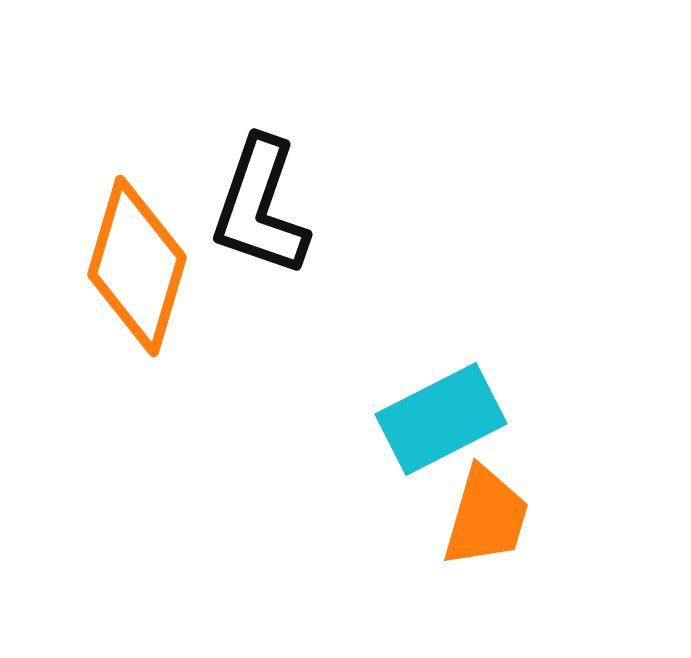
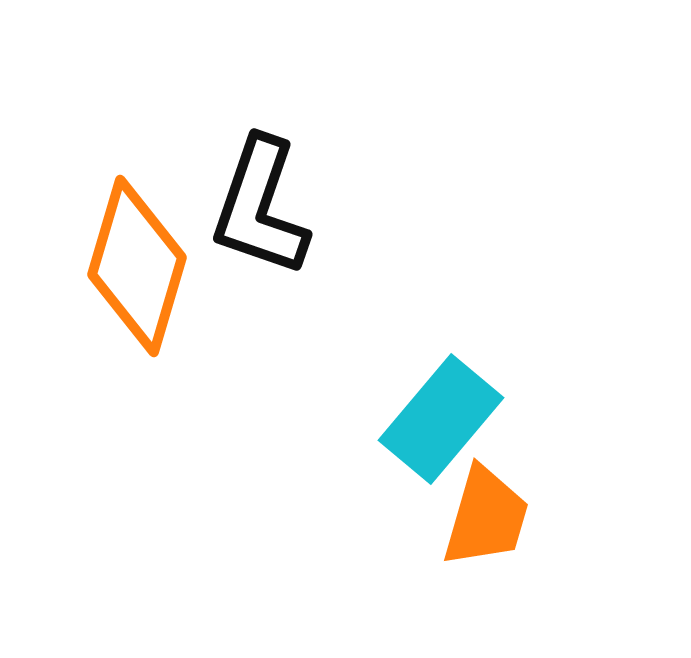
cyan rectangle: rotated 23 degrees counterclockwise
